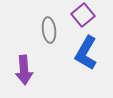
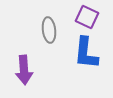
purple square: moved 4 px right, 2 px down; rotated 25 degrees counterclockwise
blue L-shape: rotated 24 degrees counterclockwise
